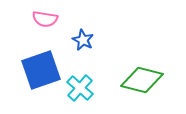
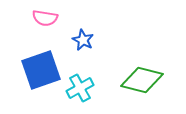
pink semicircle: moved 1 px up
cyan cross: rotated 20 degrees clockwise
